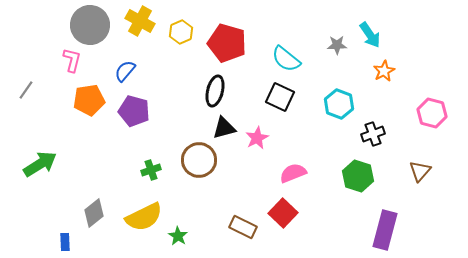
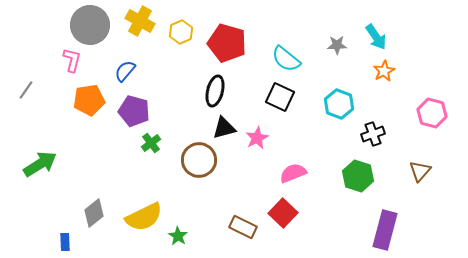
cyan arrow: moved 6 px right, 2 px down
green cross: moved 27 px up; rotated 18 degrees counterclockwise
